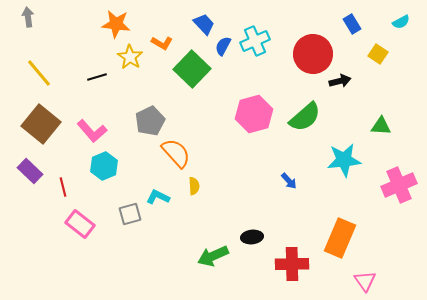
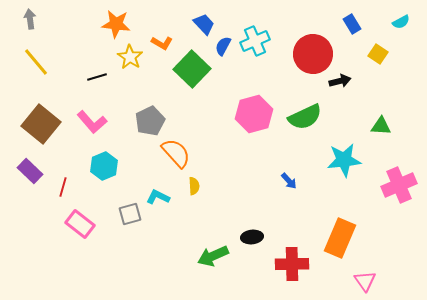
gray arrow: moved 2 px right, 2 px down
yellow line: moved 3 px left, 11 px up
green semicircle: rotated 16 degrees clockwise
pink L-shape: moved 9 px up
red line: rotated 30 degrees clockwise
